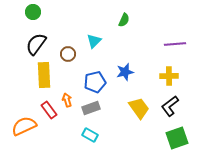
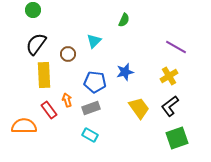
green circle: moved 2 px up
purple line: moved 1 px right, 3 px down; rotated 35 degrees clockwise
yellow cross: rotated 30 degrees counterclockwise
blue pentagon: rotated 20 degrees clockwise
orange semicircle: rotated 25 degrees clockwise
